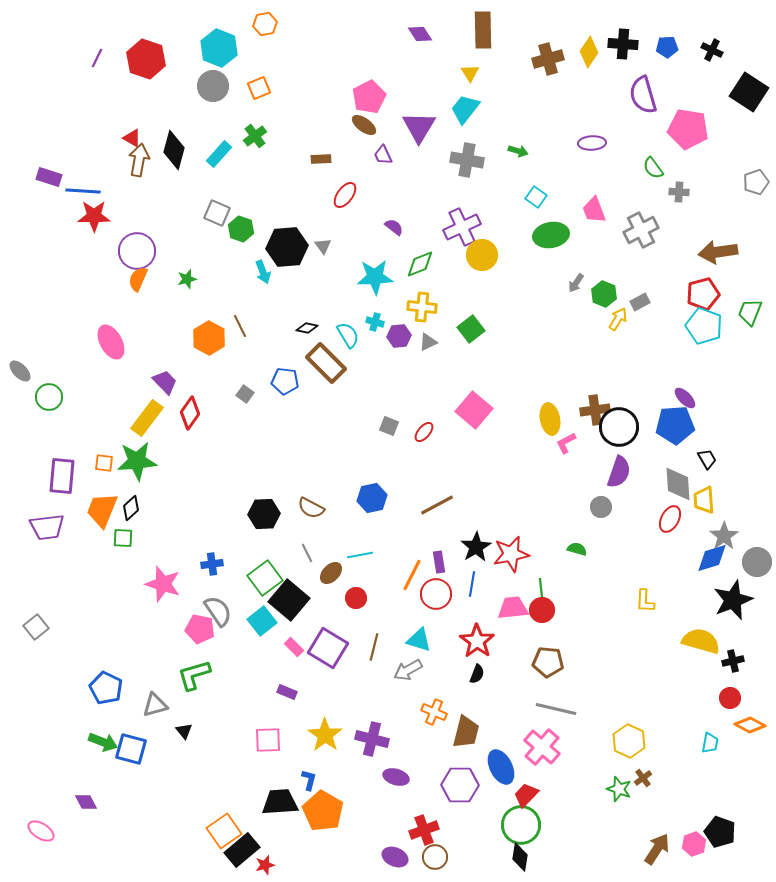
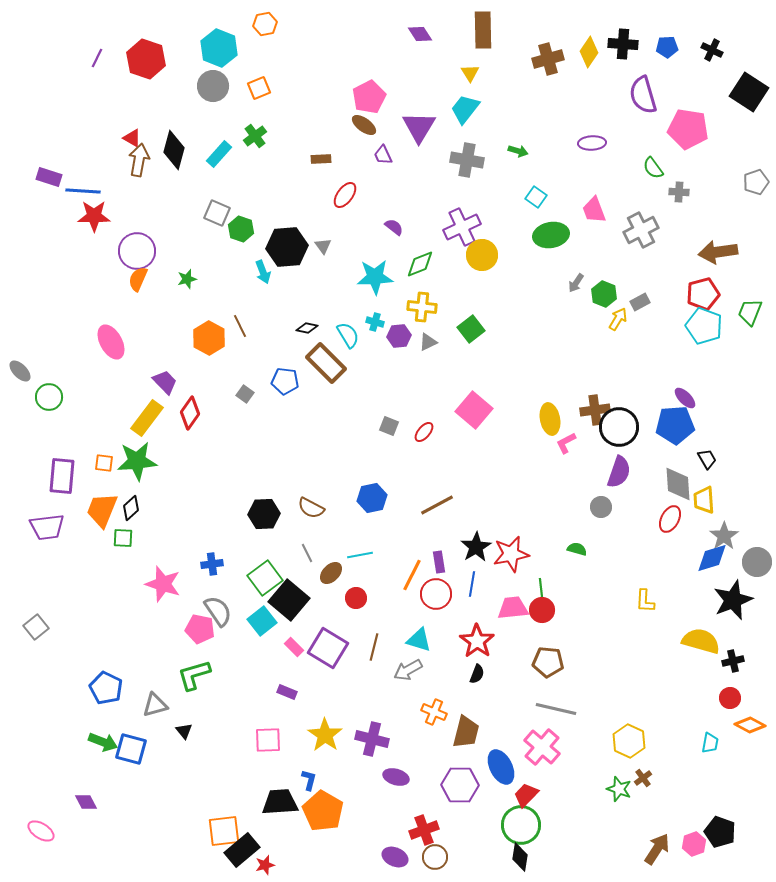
orange square at (224, 831): rotated 28 degrees clockwise
